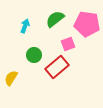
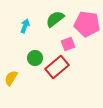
green circle: moved 1 px right, 3 px down
